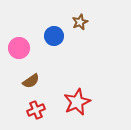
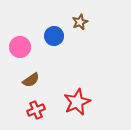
pink circle: moved 1 px right, 1 px up
brown semicircle: moved 1 px up
